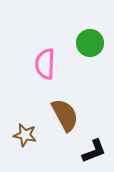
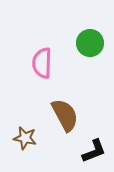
pink semicircle: moved 3 px left, 1 px up
brown star: moved 3 px down
